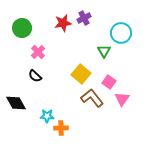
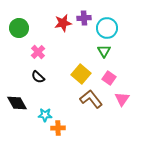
purple cross: rotated 24 degrees clockwise
green circle: moved 3 px left
cyan circle: moved 14 px left, 5 px up
black semicircle: moved 3 px right, 1 px down
pink square: moved 4 px up
brown L-shape: moved 1 px left, 1 px down
black diamond: moved 1 px right
cyan star: moved 2 px left, 1 px up
orange cross: moved 3 px left
